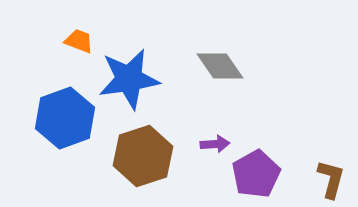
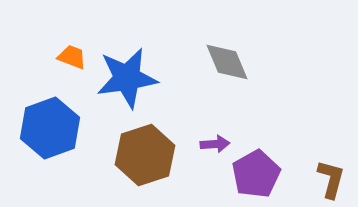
orange trapezoid: moved 7 px left, 16 px down
gray diamond: moved 7 px right, 4 px up; rotated 12 degrees clockwise
blue star: moved 2 px left, 1 px up
blue hexagon: moved 15 px left, 10 px down
brown hexagon: moved 2 px right, 1 px up
